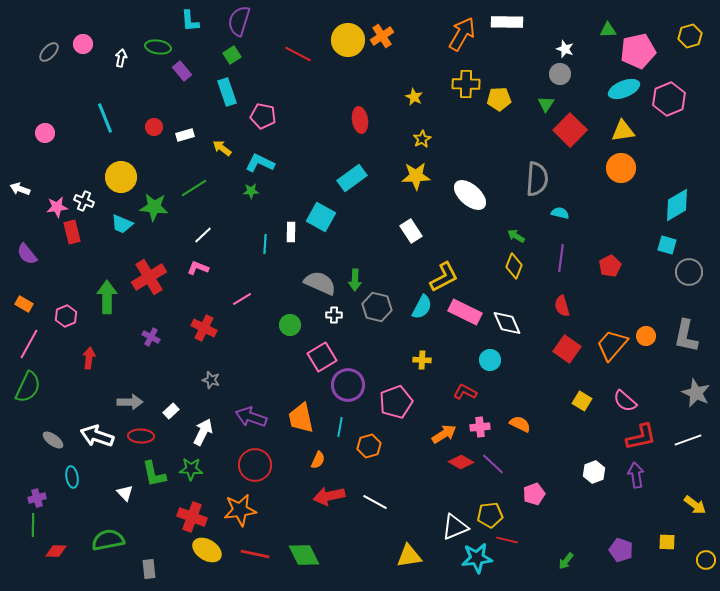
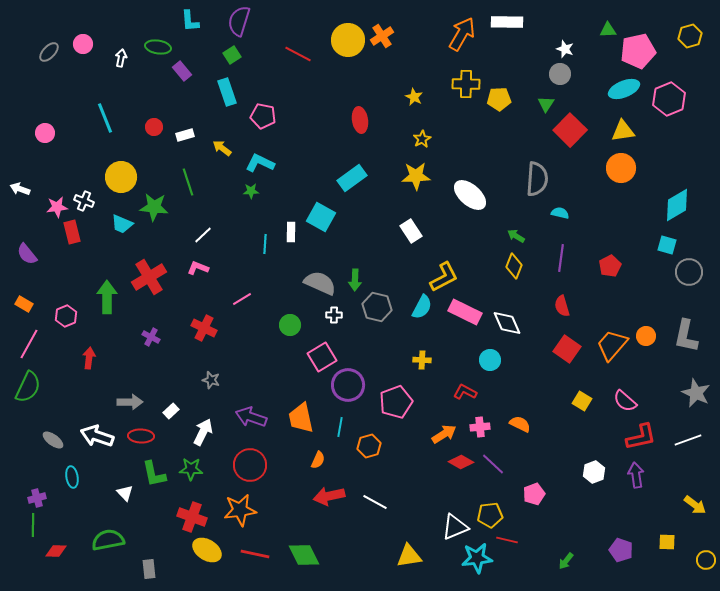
green line at (194, 188): moved 6 px left, 6 px up; rotated 76 degrees counterclockwise
red circle at (255, 465): moved 5 px left
